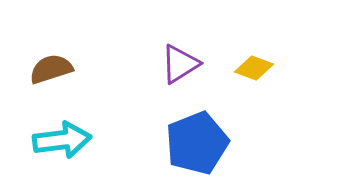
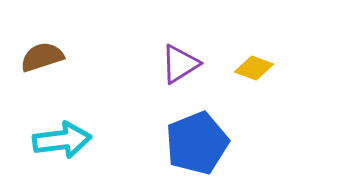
brown semicircle: moved 9 px left, 12 px up
